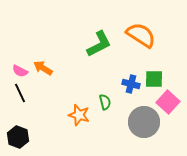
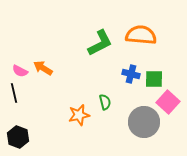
orange semicircle: rotated 28 degrees counterclockwise
green L-shape: moved 1 px right, 1 px up
blue cross: moved 10 px up
black line: moved 6 px left; rotated 12 degrees clockwise
orange star: rotated 30 degrees counterclockwise
